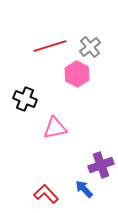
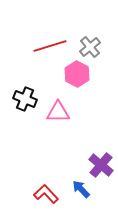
pink triangle: moved 3 px right, 16 px up; rotated 10 degrees clockwise
purple cross: rotated 30 degrees counterclockwise
blue arrow: moved 3 px left
